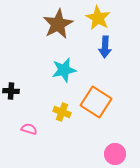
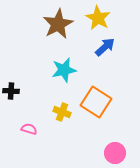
blue arrow: rotated 135 degrees counterclockwise
pink circle: moved 1 px up
